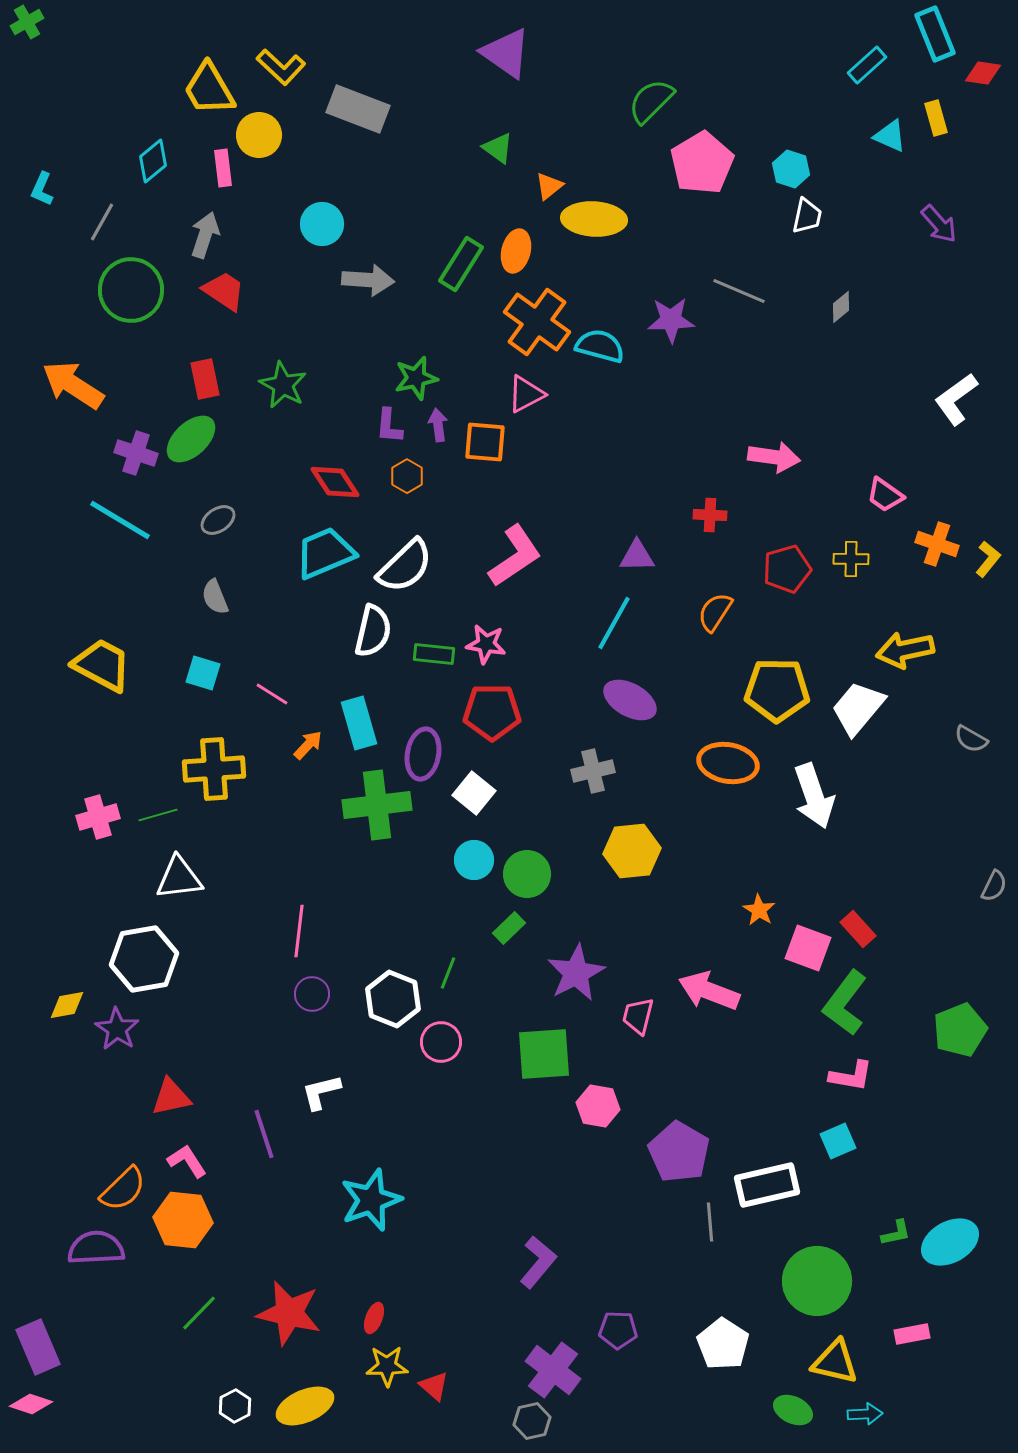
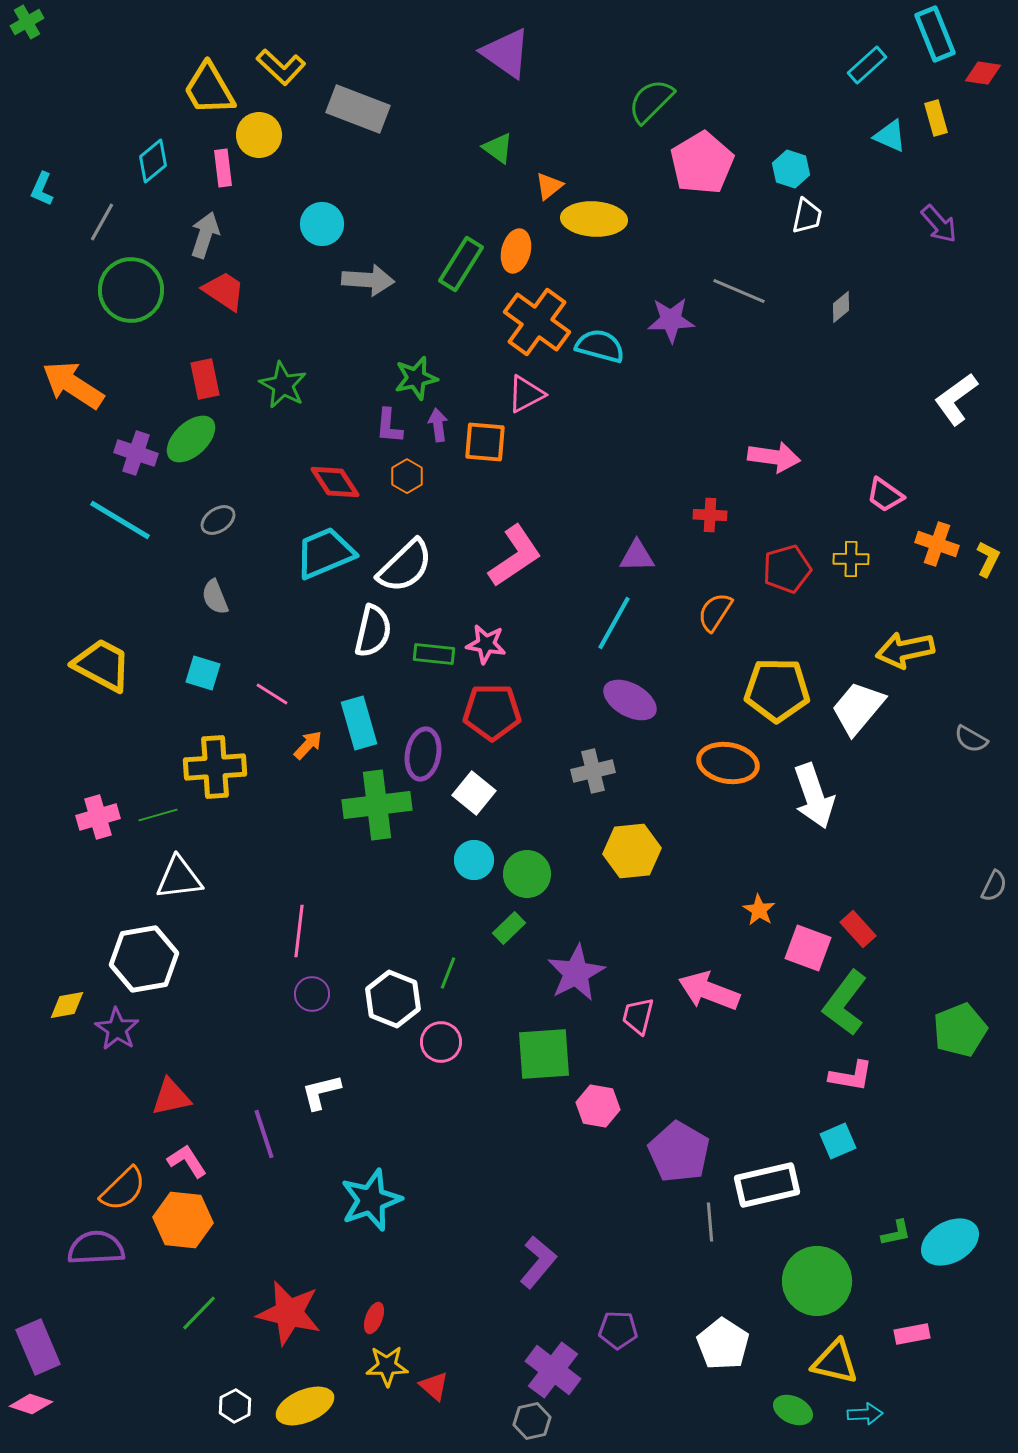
yellow L-shape at (988, 559): rotated 12 degrees counterclockwise
yellow cross at (214, 769): moved 1 px right, 2 px up
